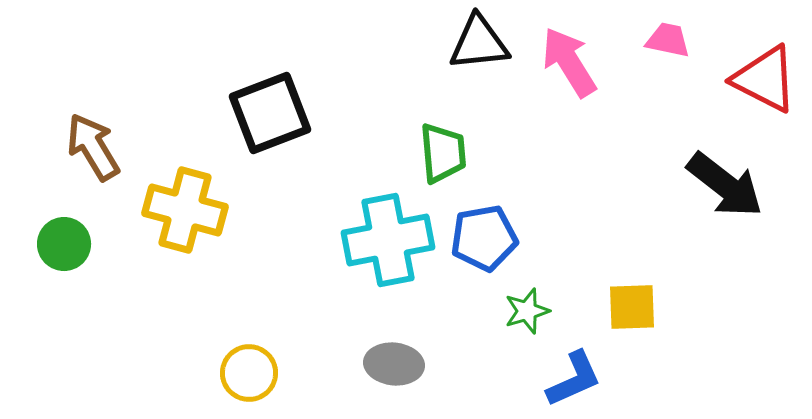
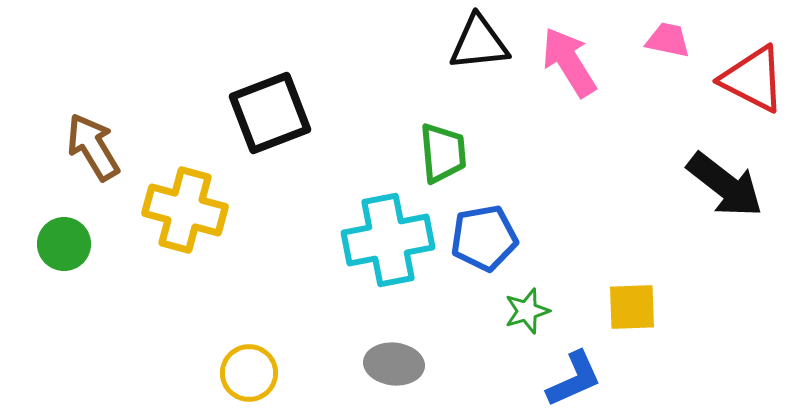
red triangle: moved 12 px left
